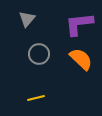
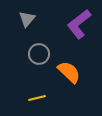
purple L-shape: rotated 32 degrees counterclockwise
orange semicircle: moved 12 px left, 13 px down
yellow line: moved 1 px right
